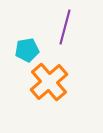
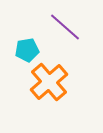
purple line: rotated 64 degrees counterclockwise
